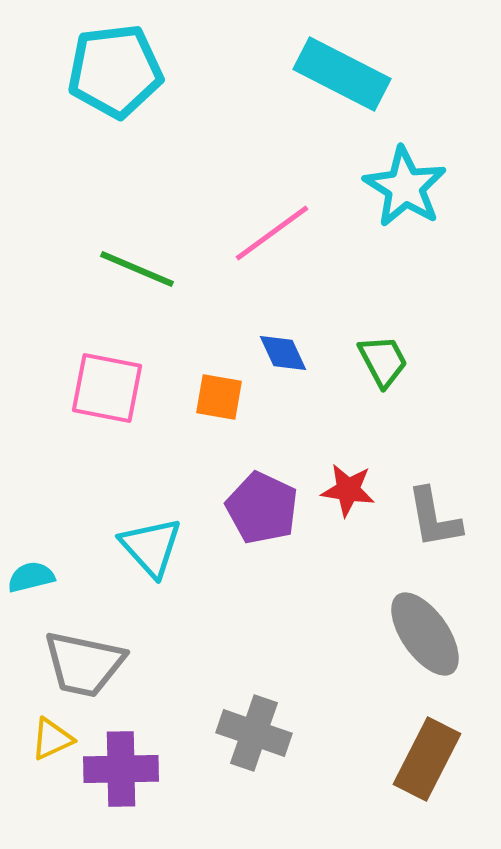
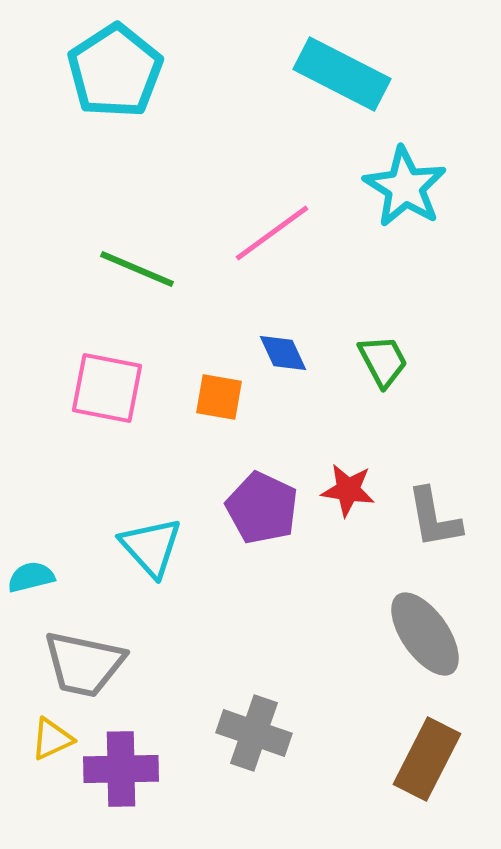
cyan pentagon: rotated 26 degrees counterclockwise
